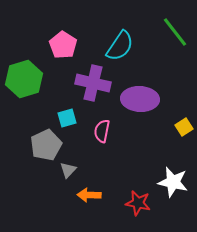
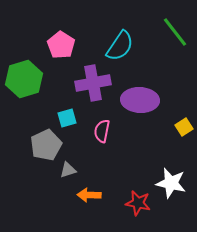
pink pentagon: moved 2 px left
purple cross: rotated 24 degrees counterclockwise
purple ellipse: moved 1 px down
gray triangle: rotated 30 degrees clockwise
white star: moved 2 px left, 1 px down
